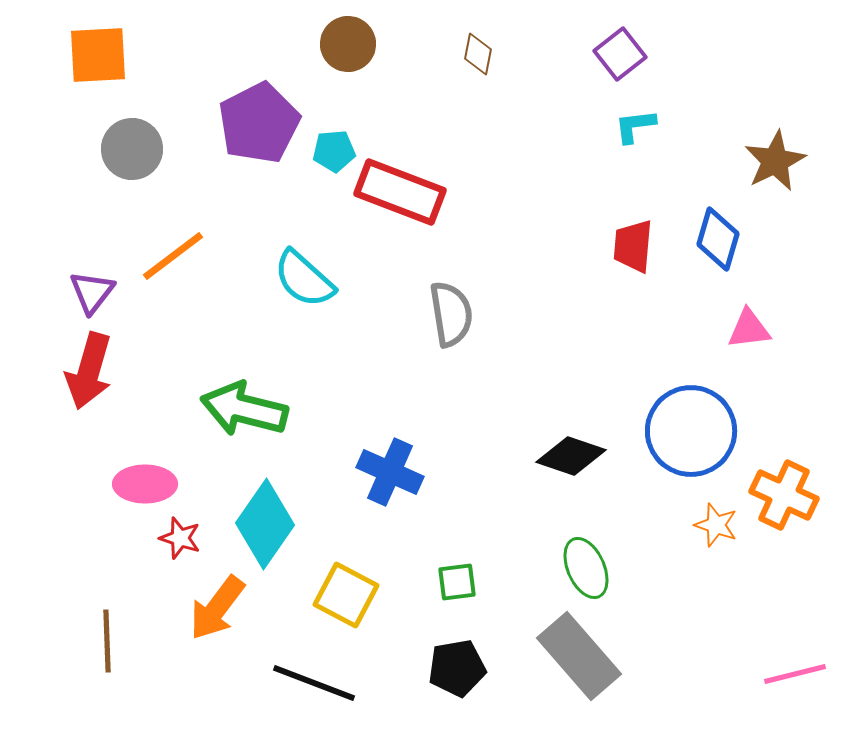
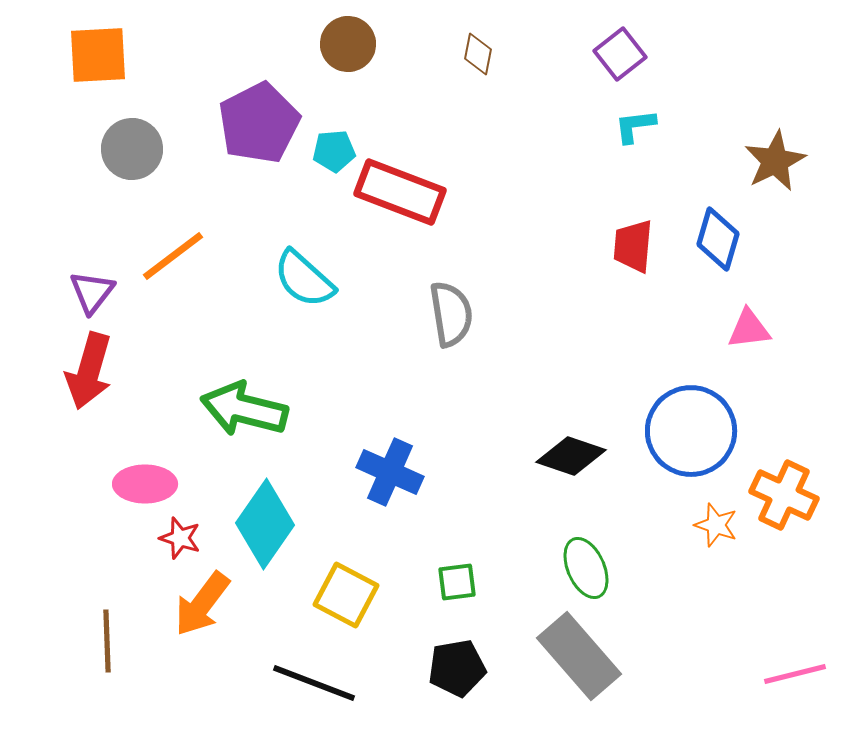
orange arrow: moved 15 px left, 4 px up
